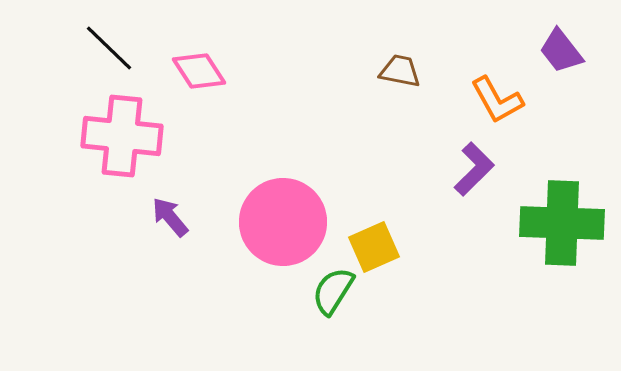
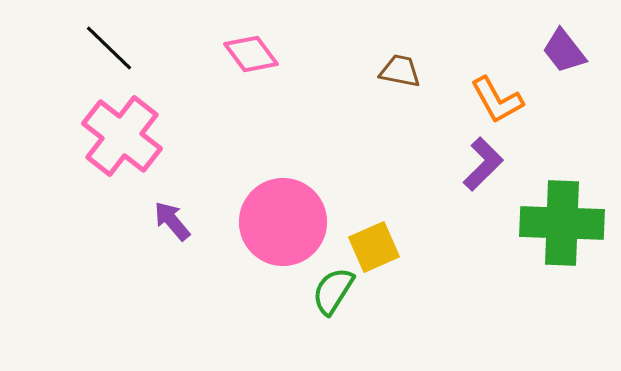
purple trapezoid: moved 3 px right
pink diamond: moved 52 px right, 17 px up; rotated 4 degrees counterclockwise
pink cross: rotated 32 degrees clockwise
purple L-shape: moved 9 px right, 5 px up
purple arrow: moved 2 px right, 4 px down
